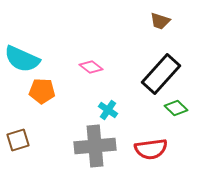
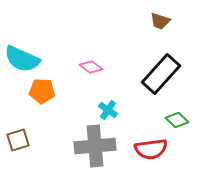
green diamond: moved 1 px right, 12 px down
